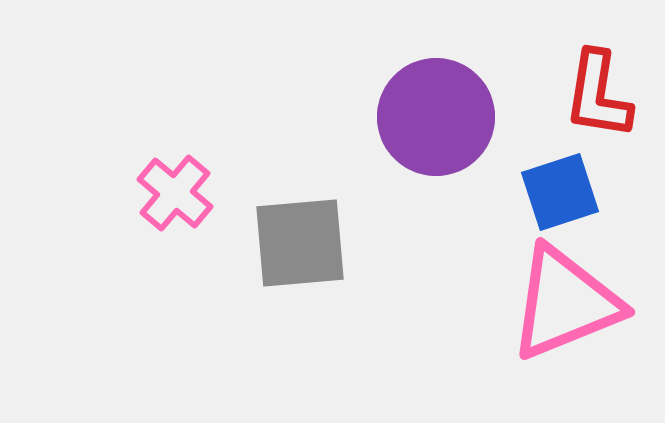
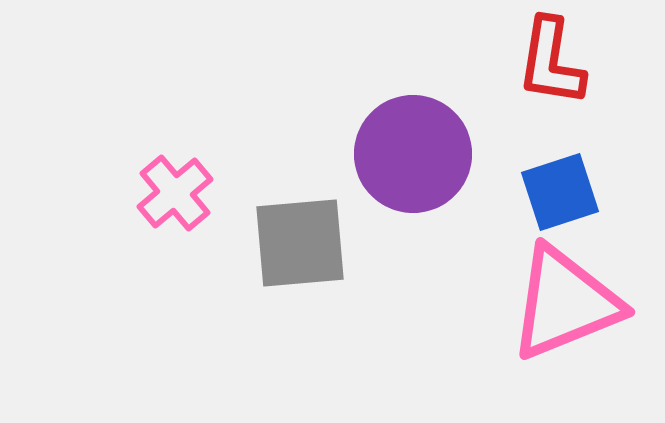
red L-shape: moved 47 px left, 33 px up
purple circle: moved 23 px left, 37 px down
pink cross: rotated 10 degrees clockwise
